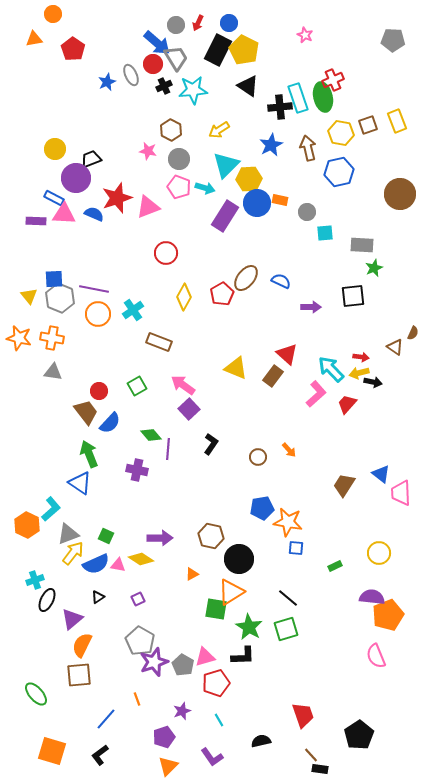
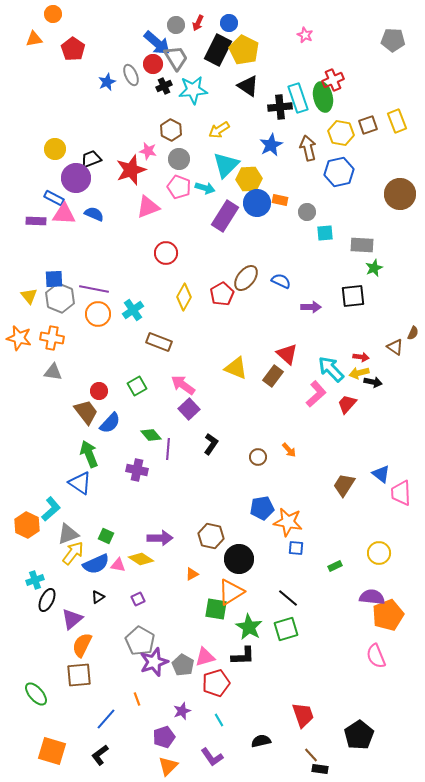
red star at (117, 198): moved 14 px right, 28 px up
